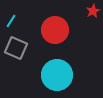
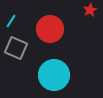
red star: moved 3 px left, 1 px up
red circle: moved 5 px left, 1 px up
cyan circle: moved 3 px left
